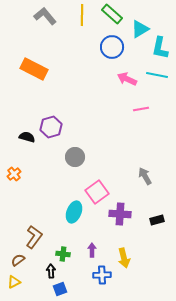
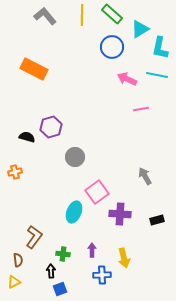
orange cross: moved 1 px right, 2 px up; rotated 24 degrees clockwise
brown semicircle: rotated 120 degrees clockwise
